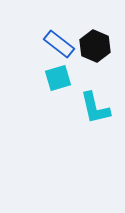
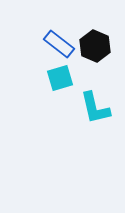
cyan square: moved 2 px right
